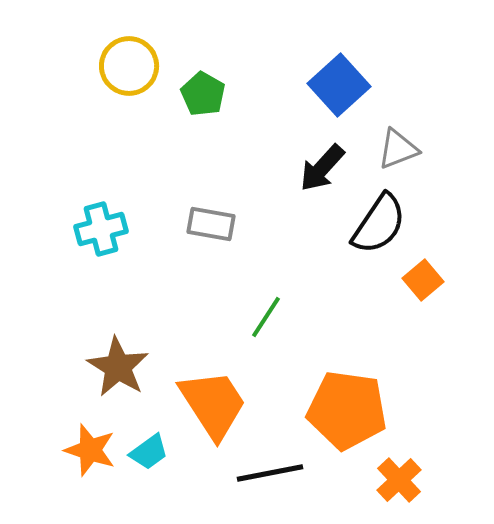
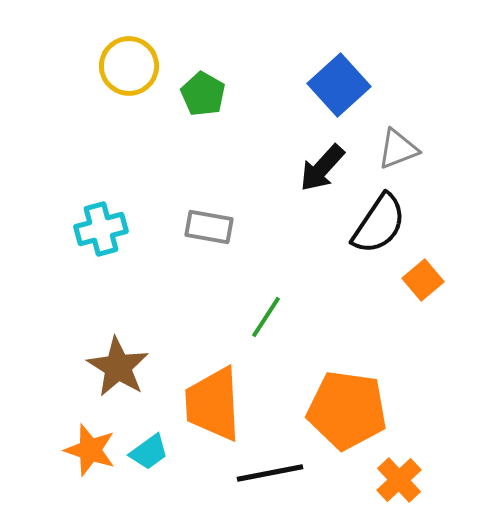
gray rectangle: moved 2 px left, 3 px down
orange trapezoid: rotated 150 degrees counterclockwise
